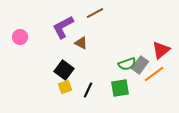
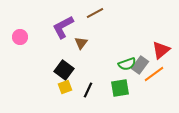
brown triangle: rotated 40 degrees clockwise
